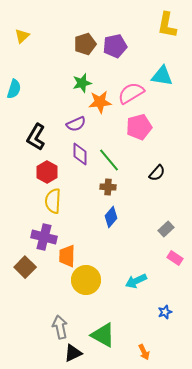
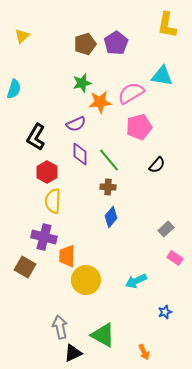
purple pentagon: moved 1 px right, 3 px up; rotated 20 degrees counterclockwise
black semicircle: moved 8 px up
brown square: rotated 15 degrees counterclockwise
